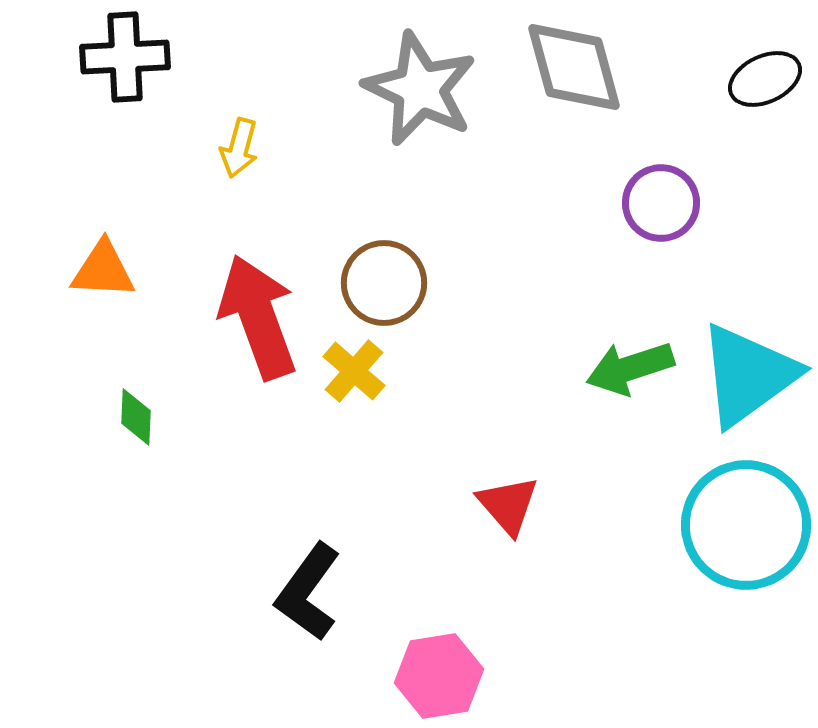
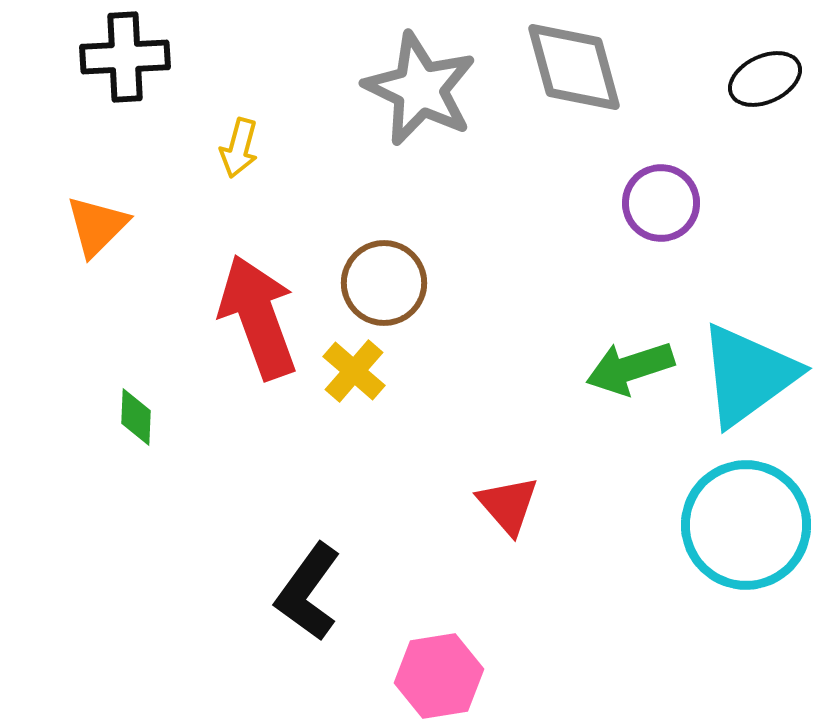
orange triangle: moved 6 px left, 44 px up; rotated 48 degrees counterclockwise
